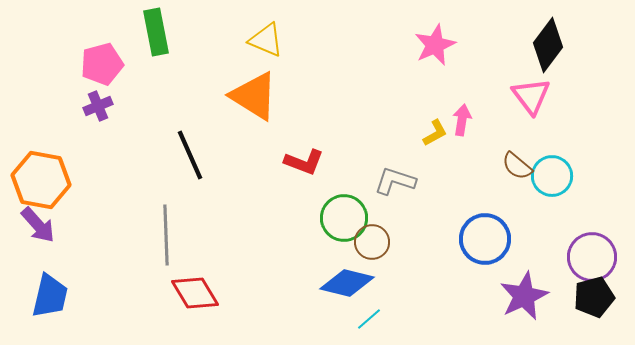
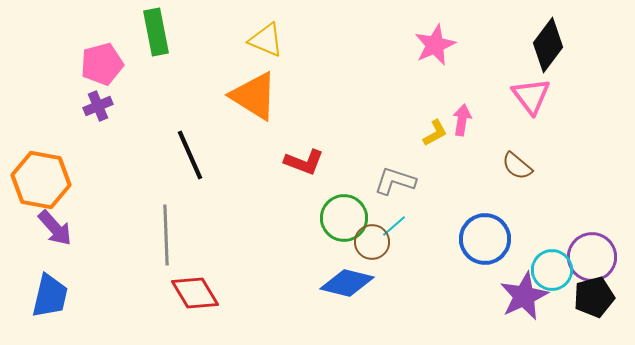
cyan circle: moved 94 px down
purple arrow: moved 17 px right, 3 px down
cyan line: moved 25 px right, 93 px up
